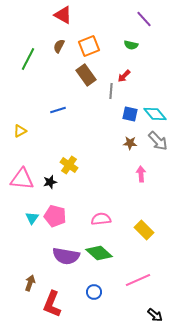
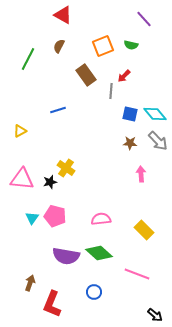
orange square: moved 14 px right
yellow cross: moved 3 px left, 3 px down
pink line: moved 1 px left, 6 px up; rotated 45 degrees clockwise
